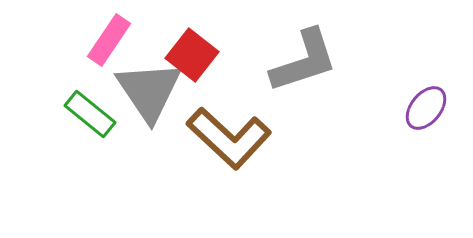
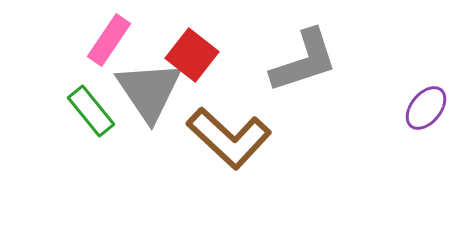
green rectangle: moved 1 px right, 3 px up; rotated 12 degrees clockwise
